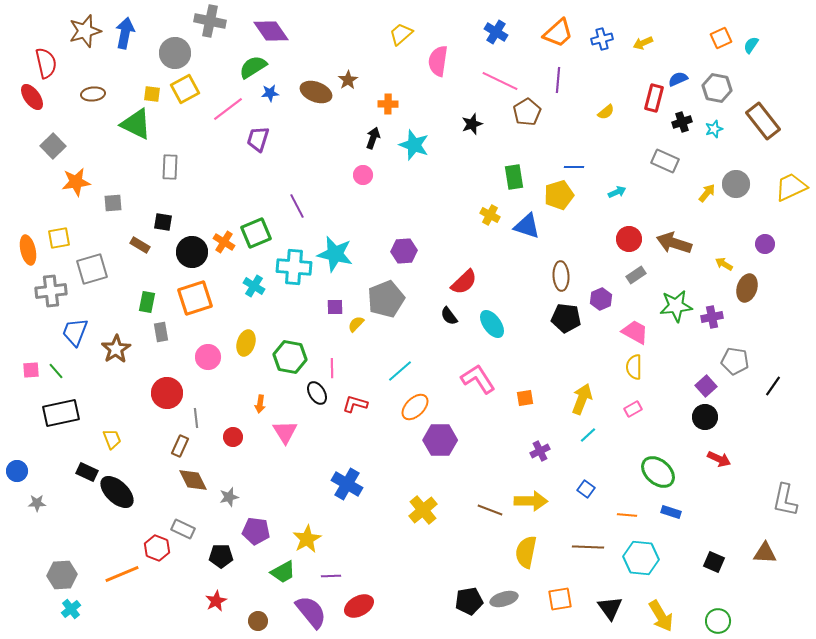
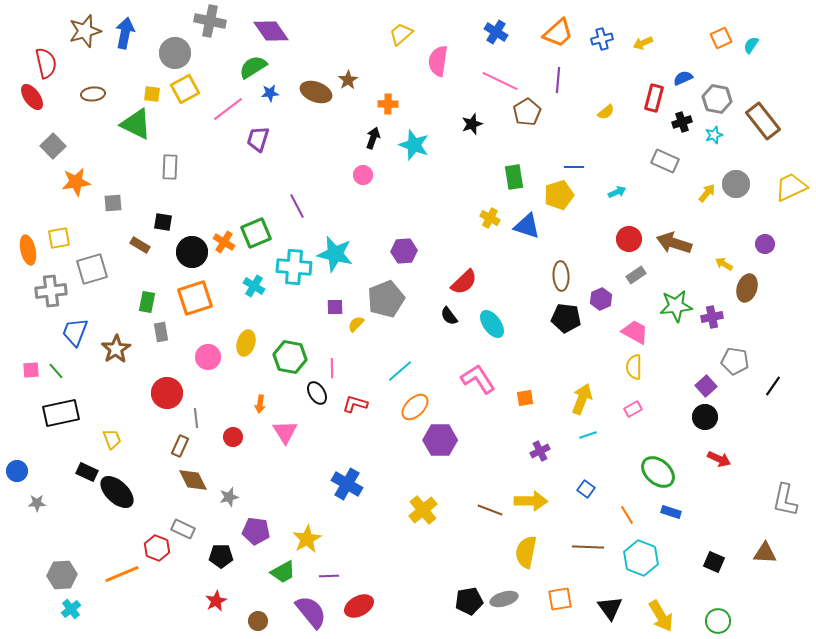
blue semicircle at (678, 79): moved 5 px right, 1 px up
gray hexagon at (717, 88): moved 11 px down
cyan star at (714, 129): moved 6 px down
yellow cross at (490, 215): moved 3 px down
cyan line at (588, 435): rotated 24 degrees clockwise
orange line at (627, 515): rotated 54 degrees clockwise
cyan hexagon at (641, 558): rotated 16 degrees clockwise
purple line at (331, 576): moved 2 px left
